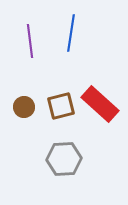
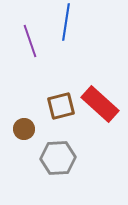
blue line: moved 5 px left, 11 px up
purple line: rotated 12 degrees counterclockwise
brown circle: moved 22 px down
gray hexagon: moved 6 px left, 1 px up
